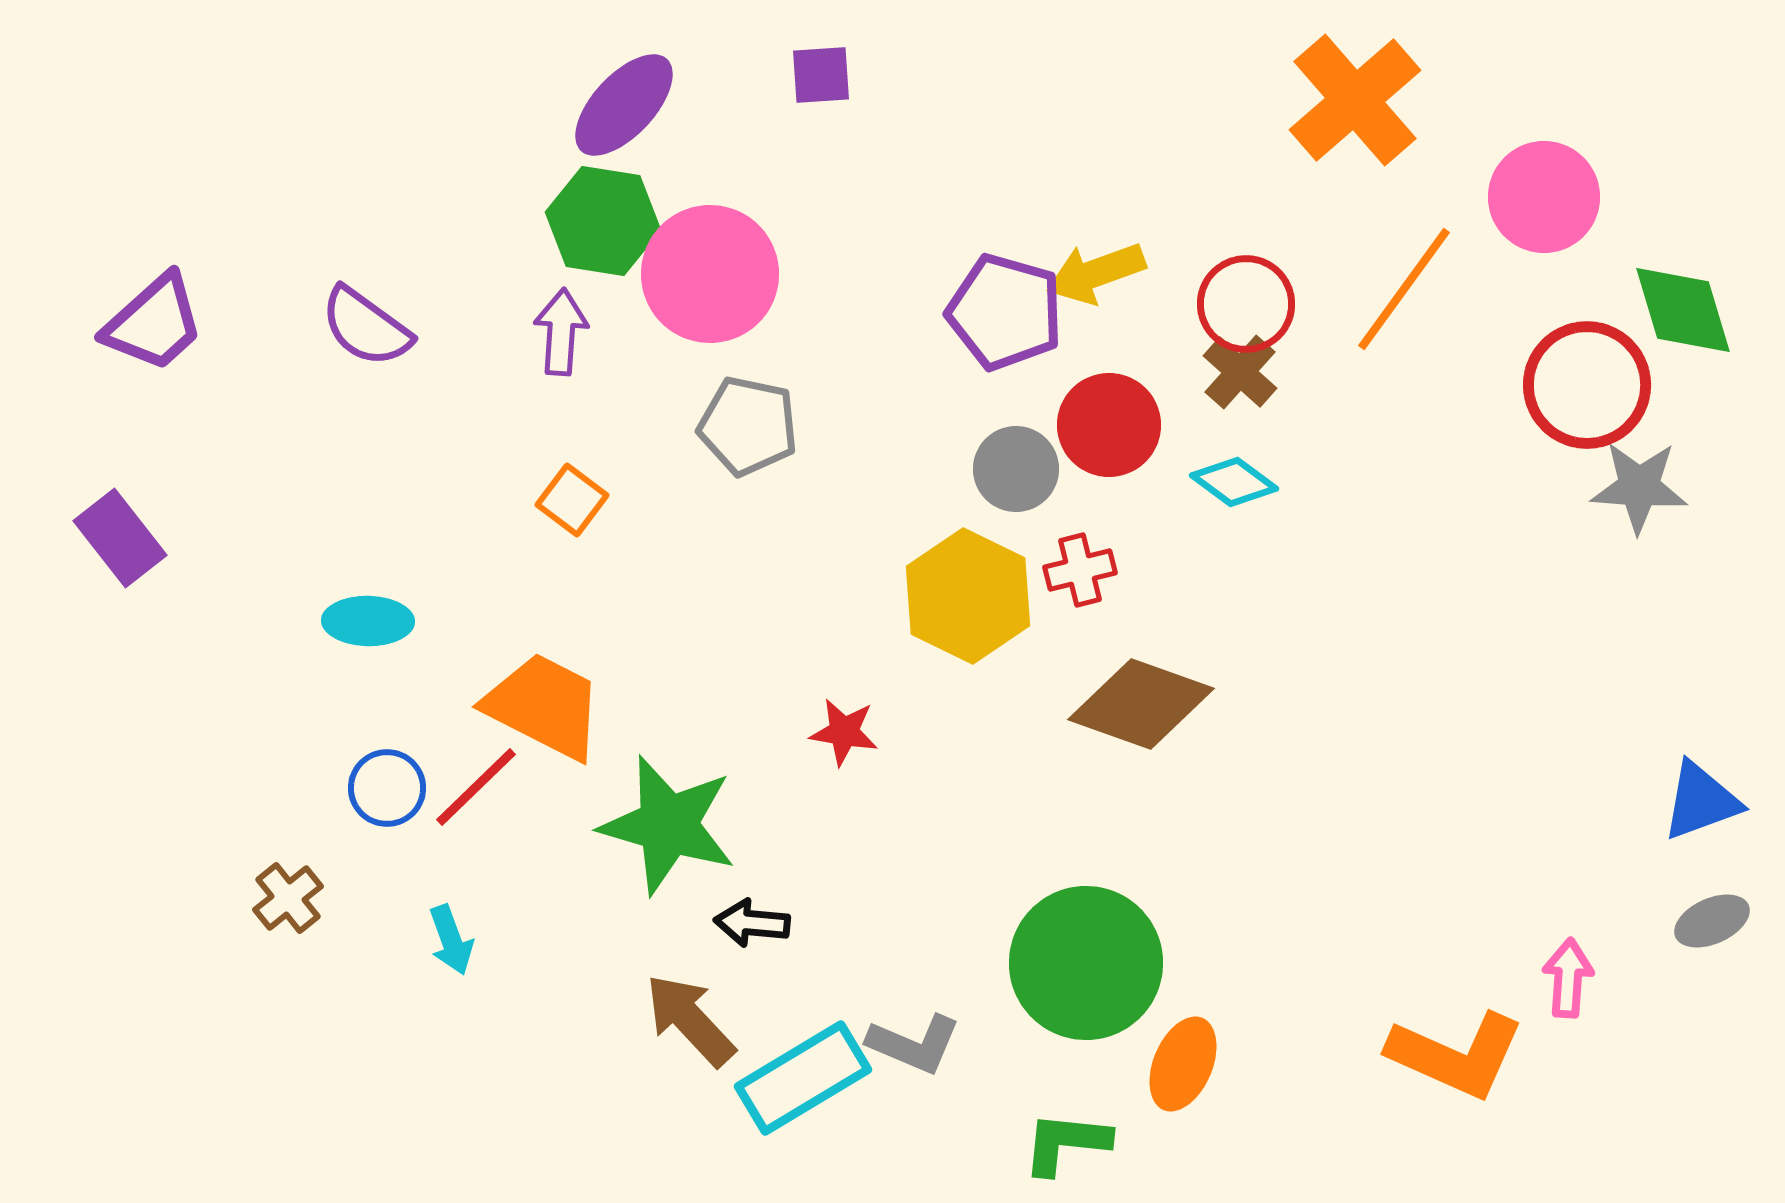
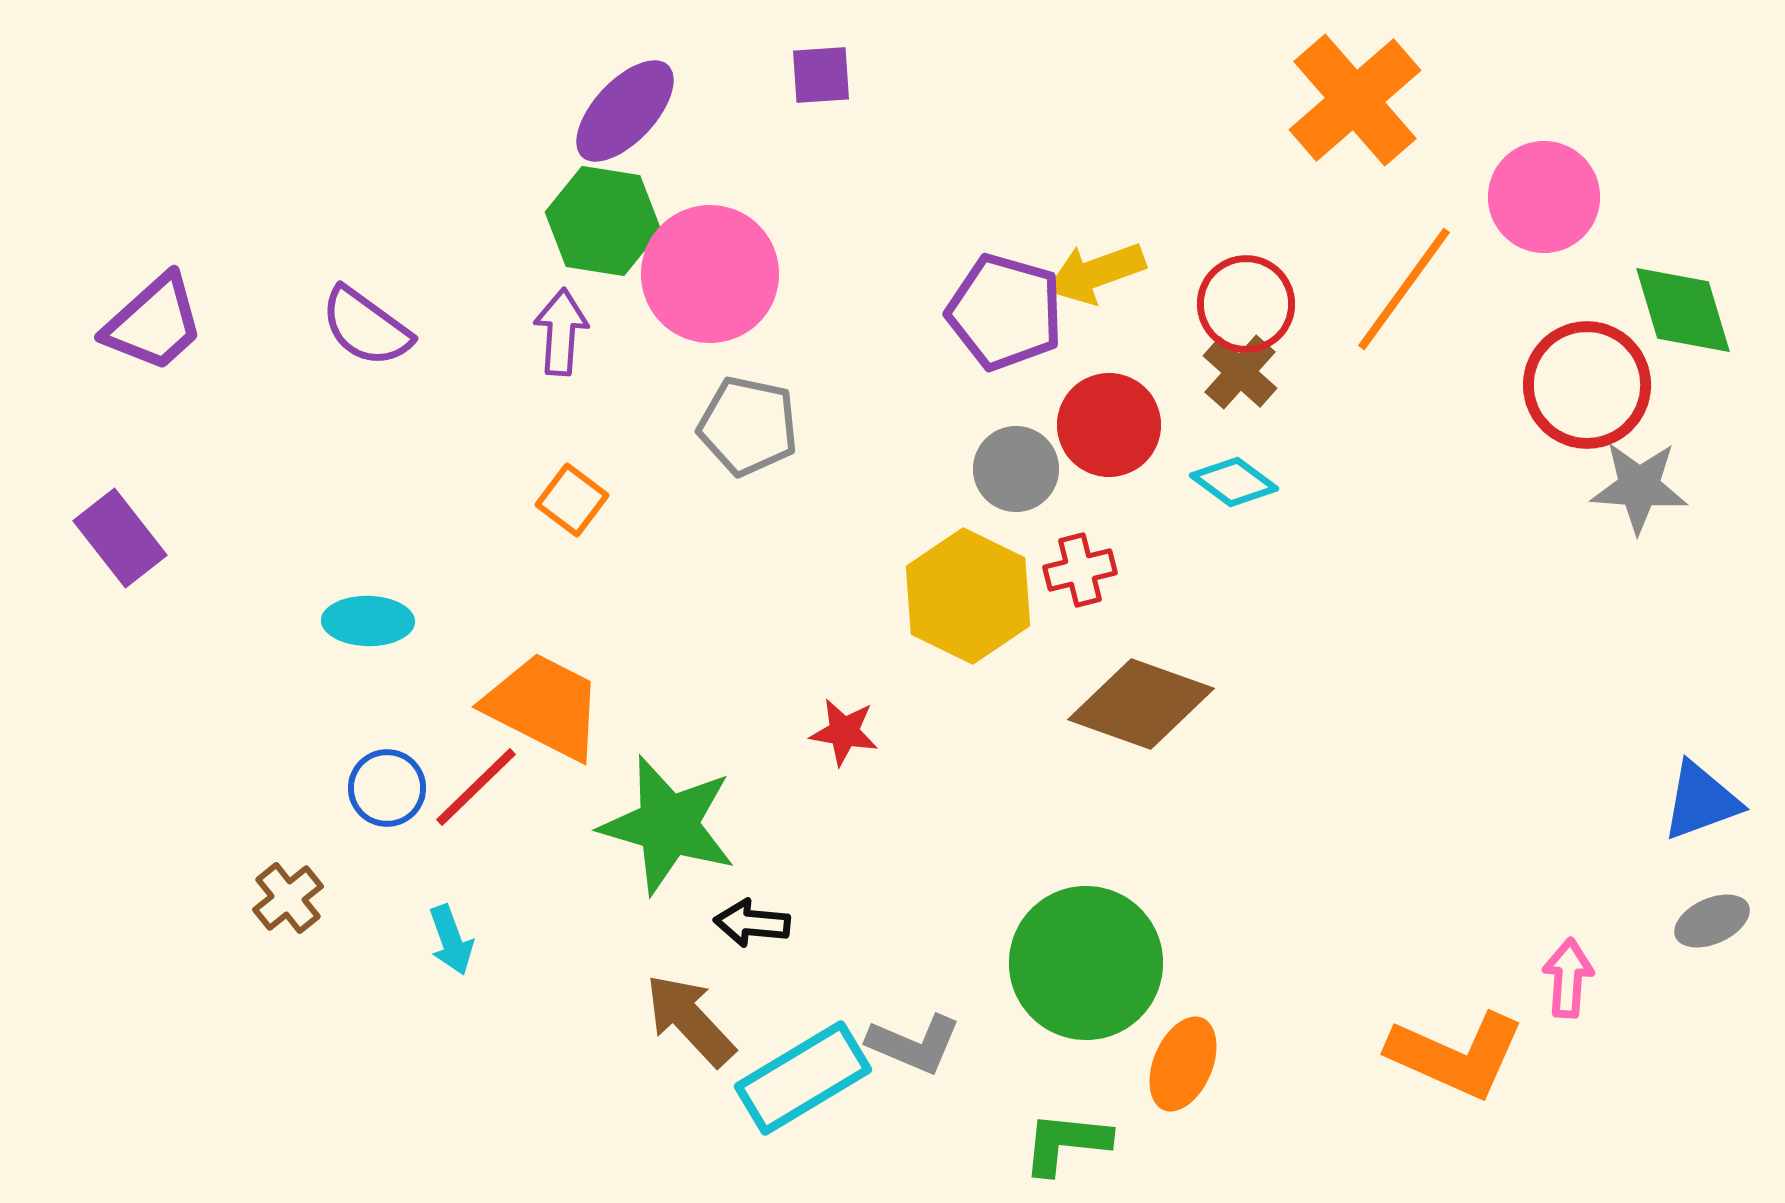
purple ellipse at (624, 105): moved 1 px right, 6 px down
